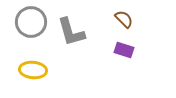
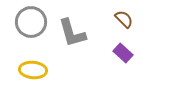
gray L-shape: moved 1 px right, 1 px down
purple rectangle: moved 1 px left, 3 px down; rotated 24 degrees clockwise
